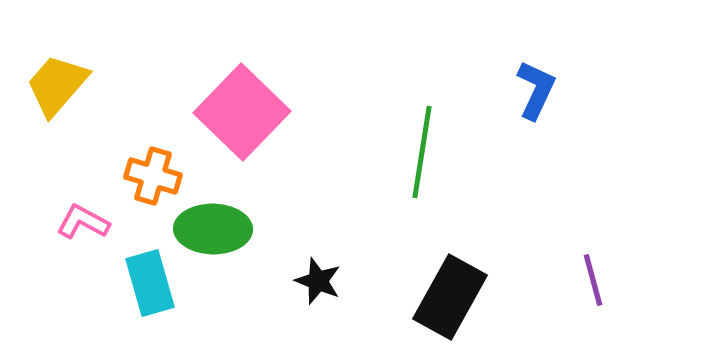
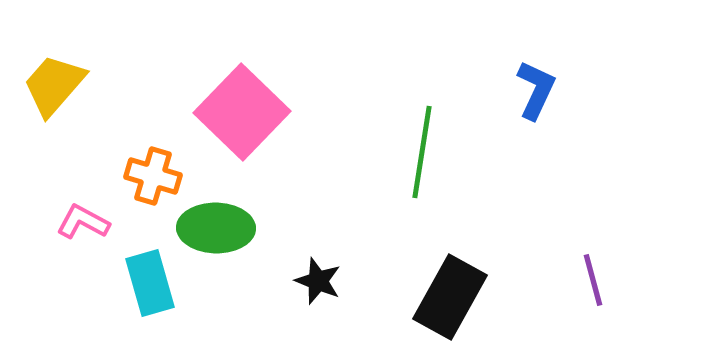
yellow trapezoid: moved 3 px left
green ellipse: moved 3 px right, 1 px up
